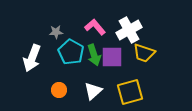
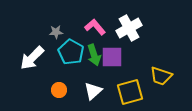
white cross: moved 2 px up
yellow trapezoid: moved 17 px right, 23 px down
white arrow: rotated 24 degrees clockwise
